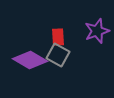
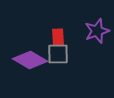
gray square: moved 1 px up; rotated 30 degrees counterclockwise
